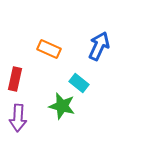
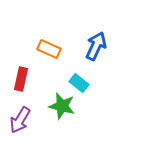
blue arrow: moved 3 px left
red rectangle: moved 6 px right
purple arrow: moved 2 px right, 2 px down; rotated 28 degrees clockwise
